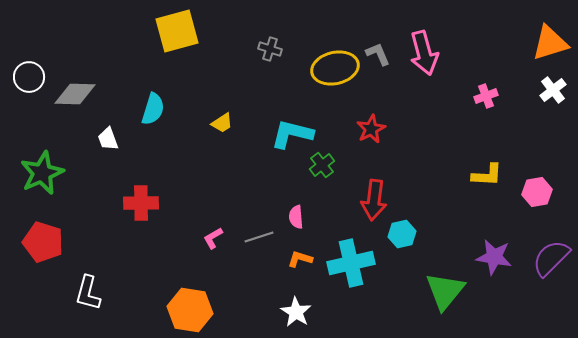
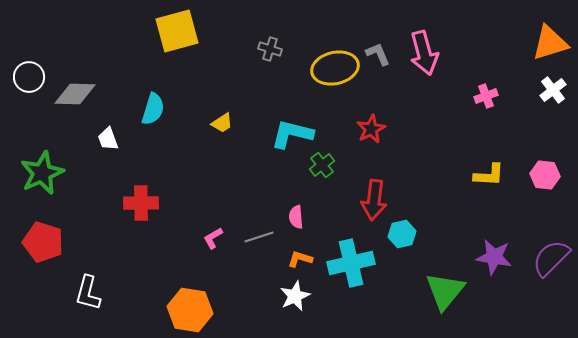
yellow L-shape: moved 2 px right
pink hexagon: moved 8 px right, 17 px up; rotated 16 degrees clockwise
white star: moved 1 px left, 16 px up; rotated 16 degrees clockwise
